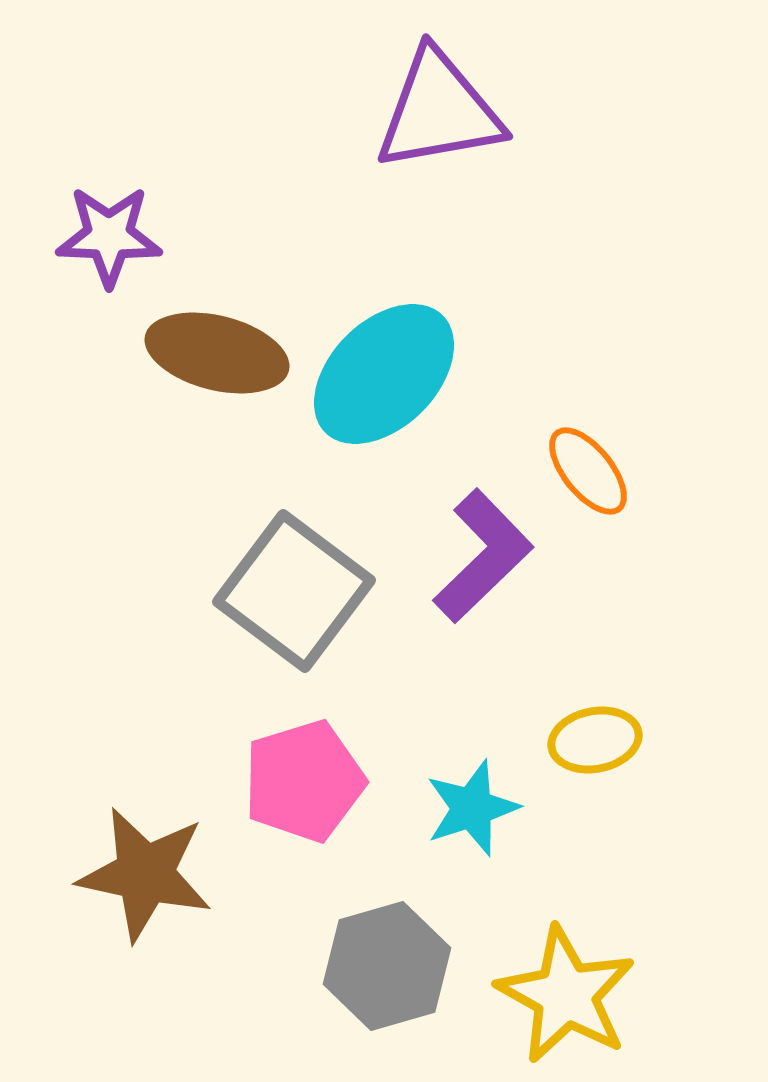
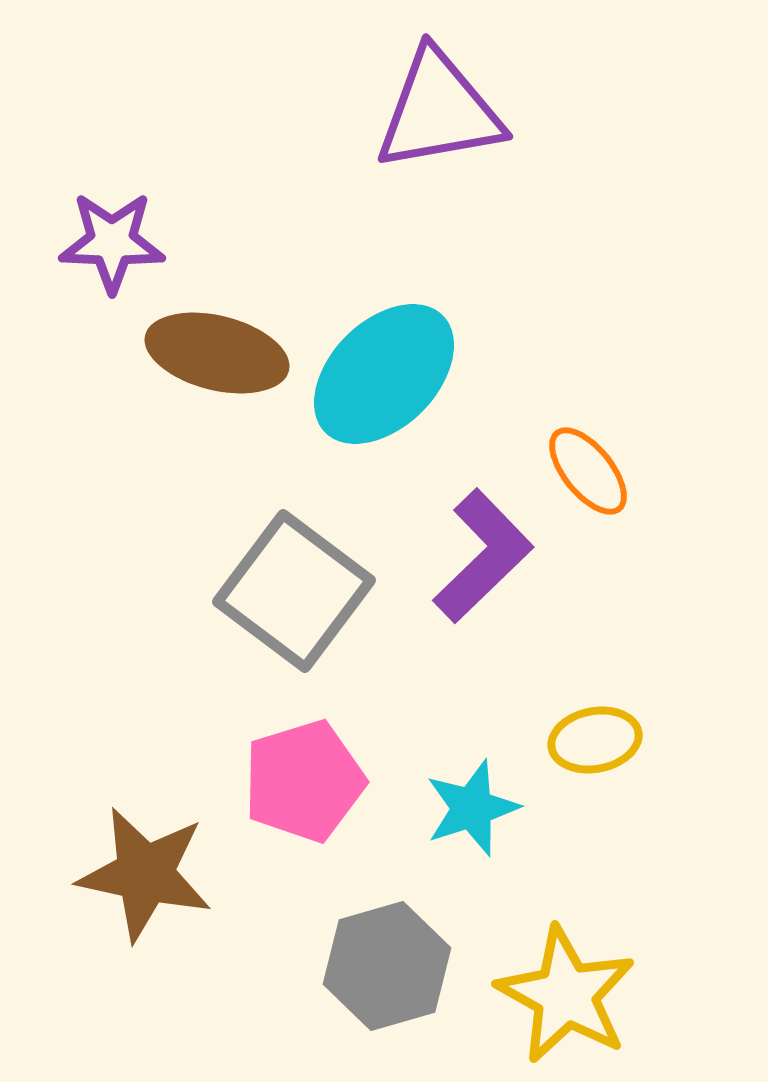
purple star: moved 3 px right, 6 px down
